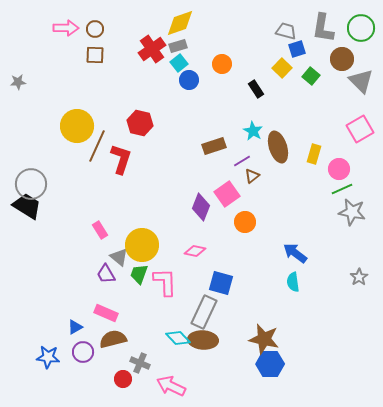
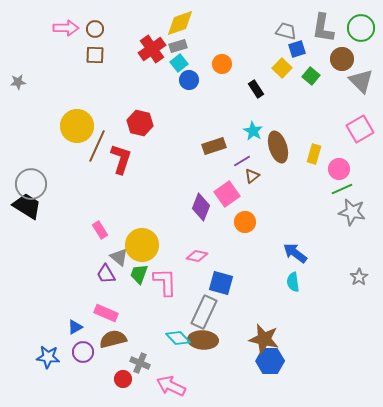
pink diamond at (195, 251): moved 2 px right, 5 px down
blue hexagon at (270, 364): moved 3 px up
